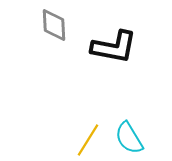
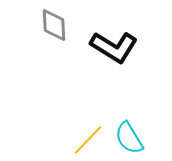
black L-shape: rotated 21 degrees clockwise
yellow line: rotated 12 degrees clockwise
